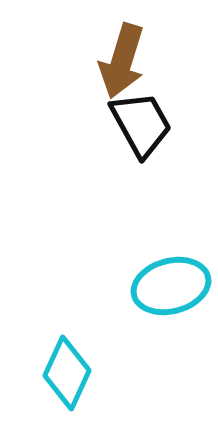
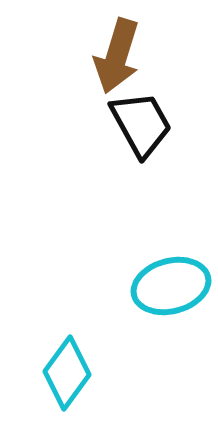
brown arrow: moved 5 px left, 5 px up
cyan diamond: rotated 12 degrees clockwise
